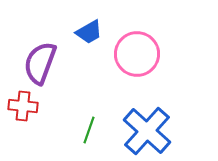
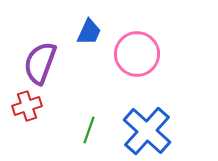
blue trapezoid: rotated 36 degrees counterclockwise
red cross: moved 4 px right; rotated 24 degrees counterclockwise
